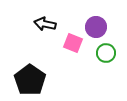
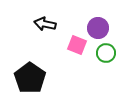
purple circle: moved 2 px right, 1 px down
pink square: moved 4 px right, 2 px down
black pentagon: moved 2 px up
